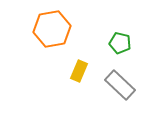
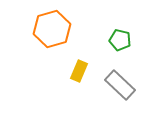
orange hexagon: rotated 6 degrees counterclockwise
green pentagon: moved 3 px up
